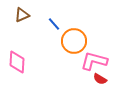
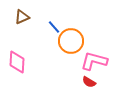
brown triangle: moved 2 px down
blue line: moved 3 px down
orange circle: moved 3 px left
red semicircle: moved 11 px left, 3 px down
